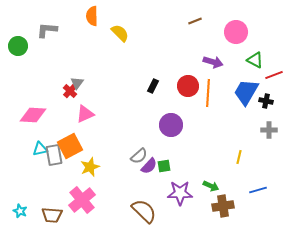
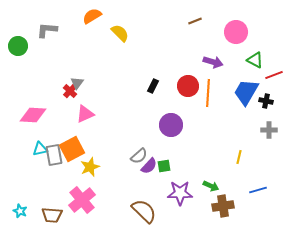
orange semicircle: rotated 60 degrees clockwise
orange square: moved 2 px right, 3 px down
